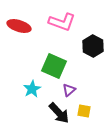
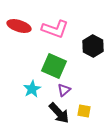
pink L-shape: moved 7 px left, 7 px down
purple triangle: moved 5 px left
